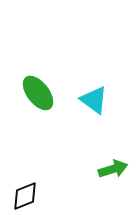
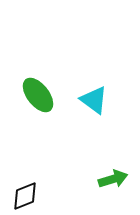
green ellipse: moved 2 px down
green arrow: moved 10 px down
